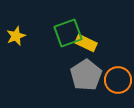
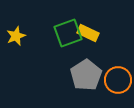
yellow rectangle: moved 2 px right, 10 px up
